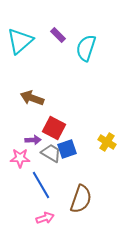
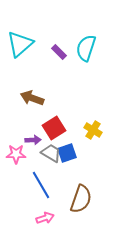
purple rectangle: moved 1 px right, 17 px down
cyan triangle: moved 3 px down
red square: rotated 30 degrees clockwise
yellow cross: moved 14 px left, 12 px up
blue square: moved 4 px down
pink star: moved 4 px left, 4 px up
